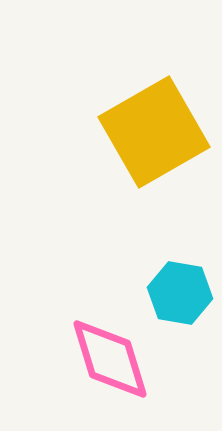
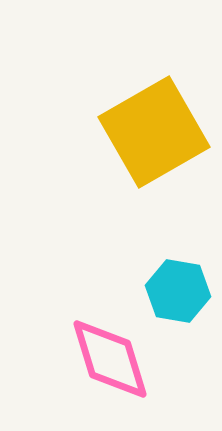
cyan hexagon: moved 2 px left, 2 px up
